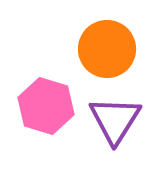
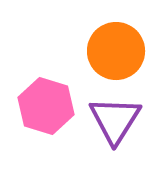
orange circle: moved 9 px right, 2 px down
